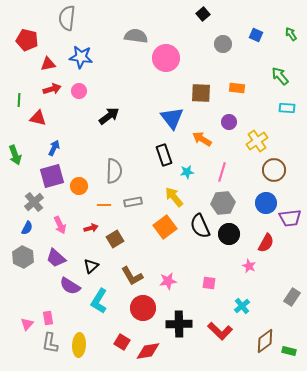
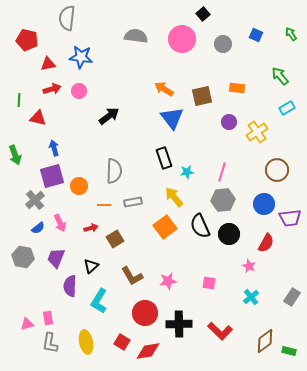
pink circle at (166, 58): moved 16 px right, 19 px up
brown square at (201, 93): moved 1 px right, 3 px down; rotated 15 degrees counterclockwise
cyan rectangle at (287, 108): rotated 35 degrees counterclockwise
orange arrow at (202, 139): moved 38 px left, 50 px up
yellow cross at (257, 141): moved 9 px up
blue arrow at (54, 148): rotated 42 degrees counterclockwise
black rectangle at (164, 155): moved 3 px down
brown circle at (274, 170): moved 3 px right
gray cross at (34, 202): moved 1 px right, 2 px up
gray hexagon at (223, 203): moved 3 px up
blue circle at (266, 203): moved 2 px left, 1 px down
pink arrow at (60, 225): moved 2 px up
blue semicircle at (27, 228): moved 11 px right; rotated 24 degrees clockwise
gray hexagon at (23, 257): rotated 15 degrees counterclockwise
purple trapezoid at (56, 258): rotated 70 degrees clockwise
purple semicircle at (70, 286): rotated 60 degrees clockwise
cyan cross at (242, 306): moved 9 px right, 9 px up
red circle at (143, 308): moved 2 px right, 5 px down
pink triangle at (27, 324): rotated 32 degrees clockwise
yellow ellipse at (79, 345): moved 7 px right, 3 px up; rotated 15 degrees counterclockwise
